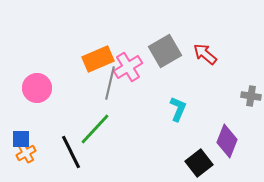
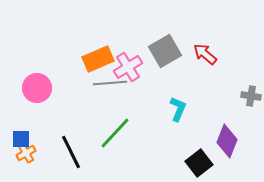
gray line: rotated 72 degrees clockwise
green line: moved 20 px right, 4 px down
